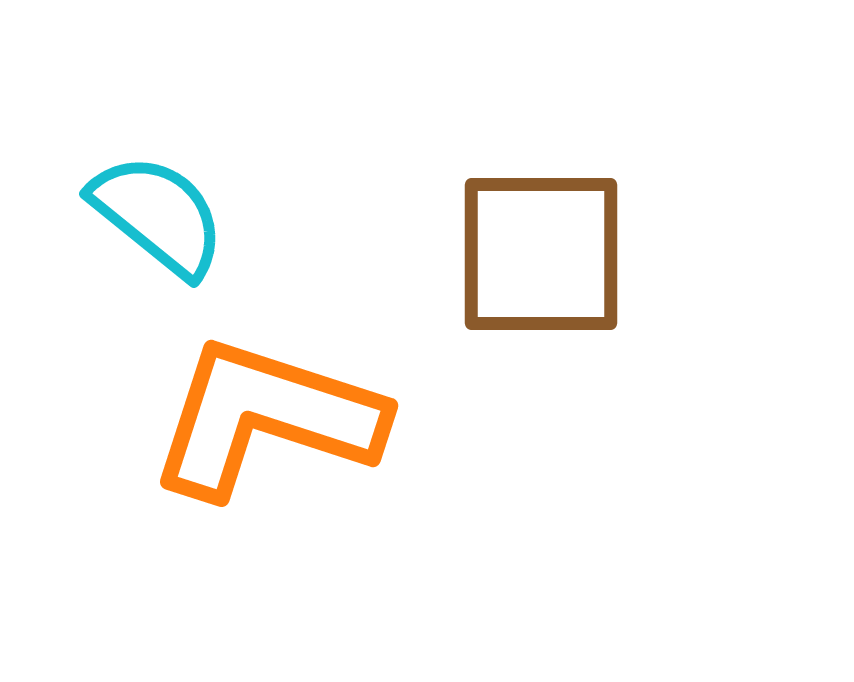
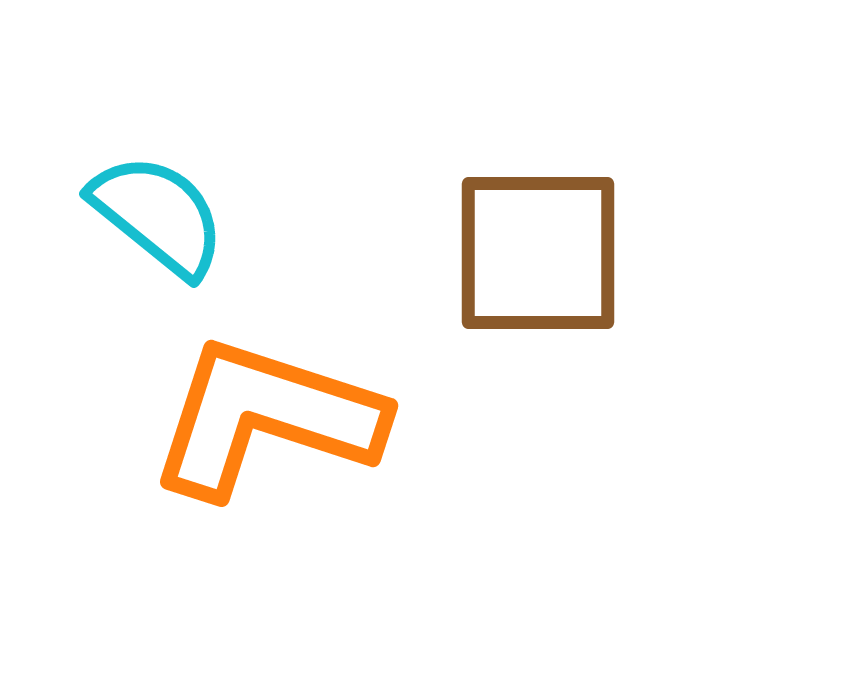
brown square: moved 3 px left, 1 px up
